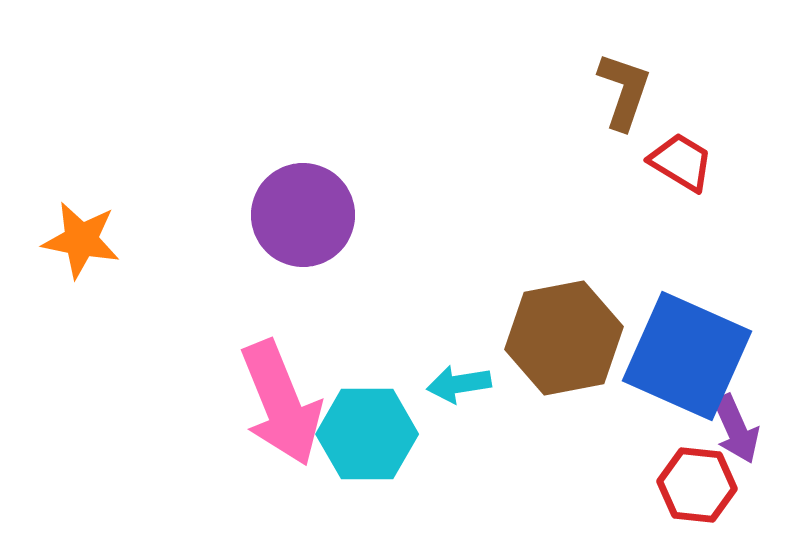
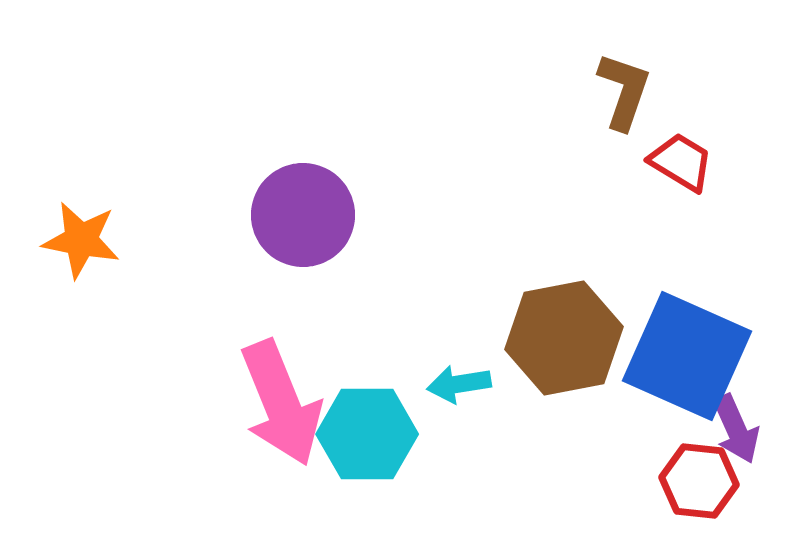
red hexagon: moved 2 px right, 4 px up
